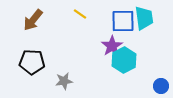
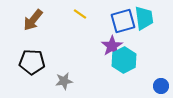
blue square: rotated 15 degrees counterclockwise
